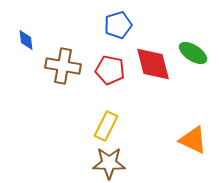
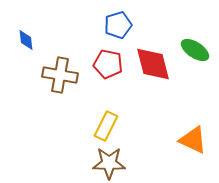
green ellipse: moved 2 px right, 3 px up
brown cross: moved 3 px left, 9 px down
red pentagon: moved 2 px left, 6 px up
